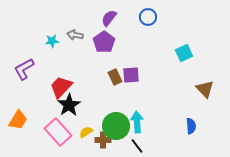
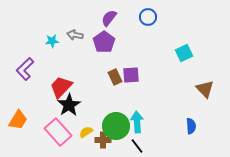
purple L-shape: moved 1 px right; rotated 15 degrees counterclockwise
